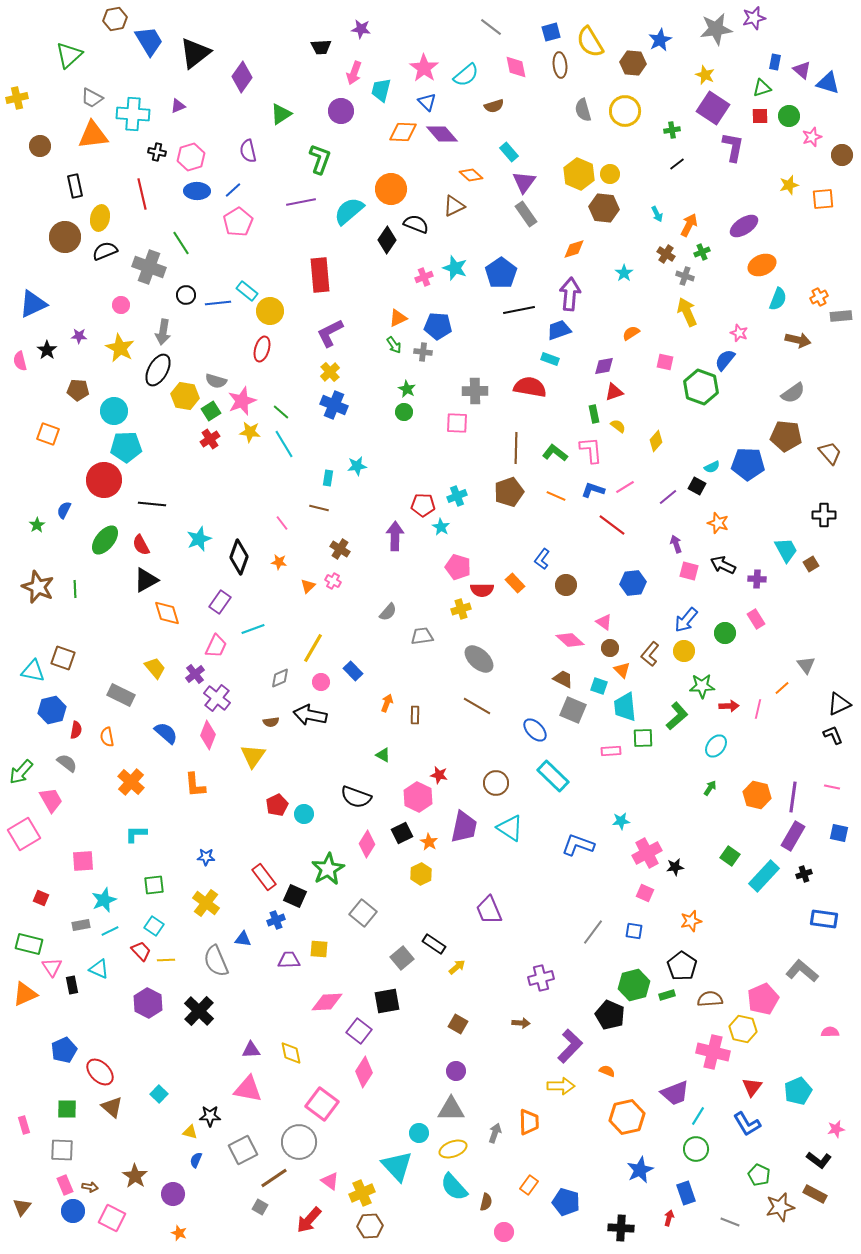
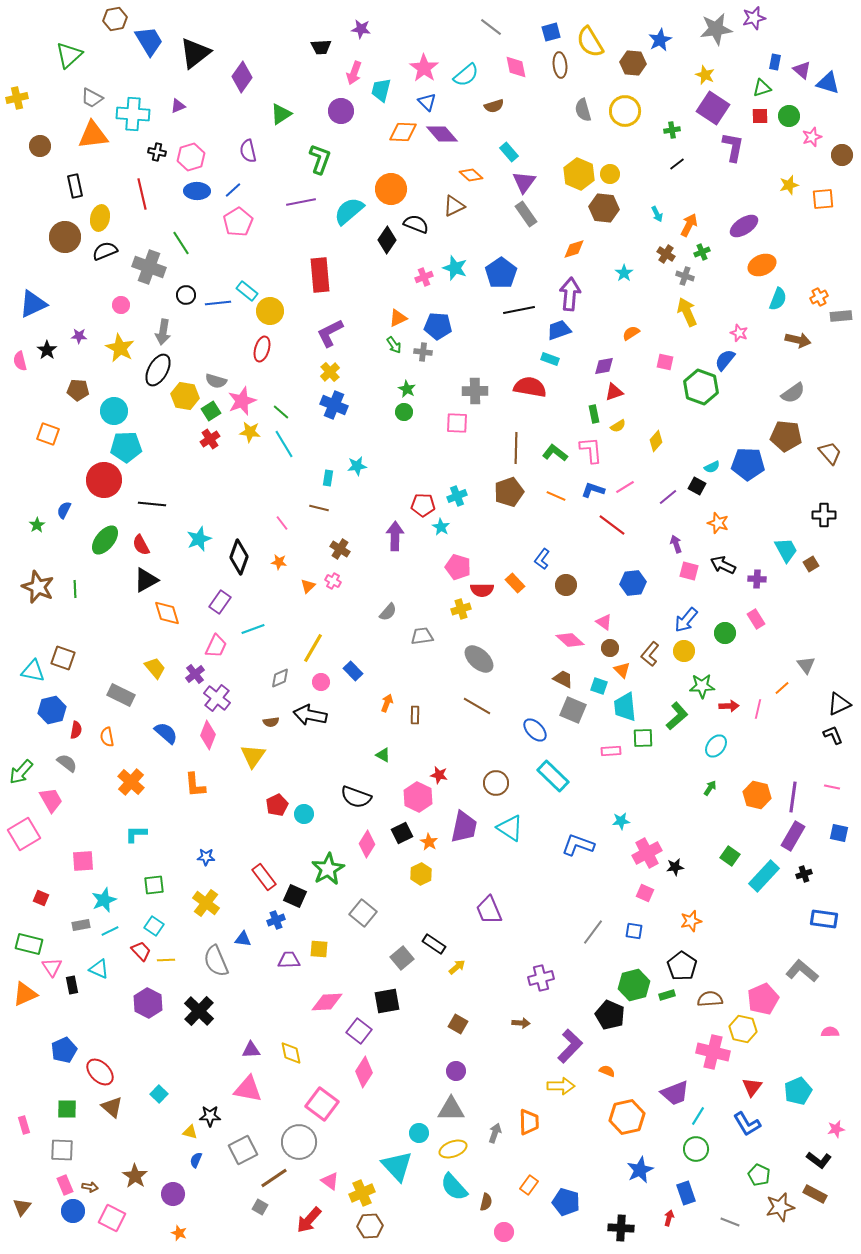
yellow semicircle at (618, 426): rotated 112 degrees clockwise
